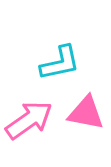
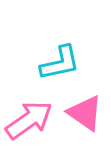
pink triangle: moved 1 px left; rotated 24 degrees clockwise
